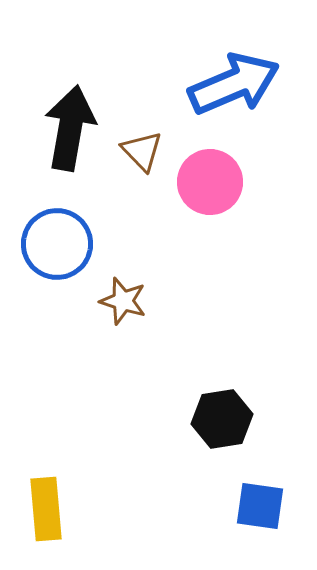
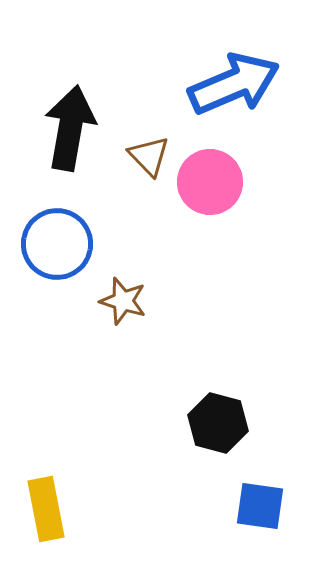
brown triangle: moved 7 px right, 5 px down
black hexagon: moved 4 px left, 4 px down; rotated 24 degrees clockwise
yellow rectangle: rotated 6 degrees counterclockwise
